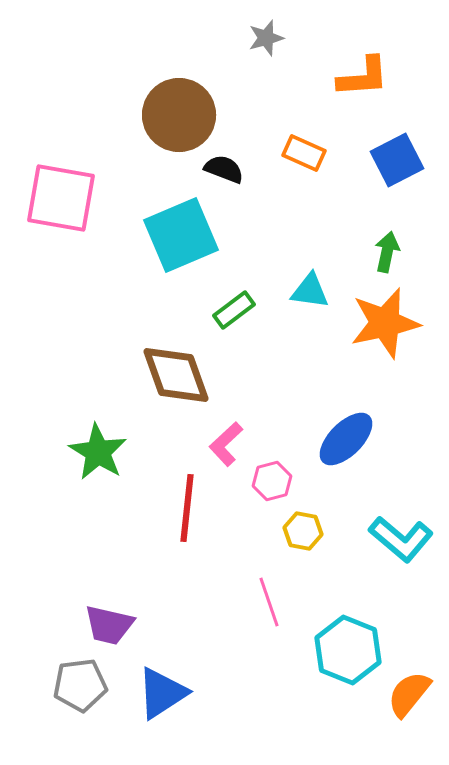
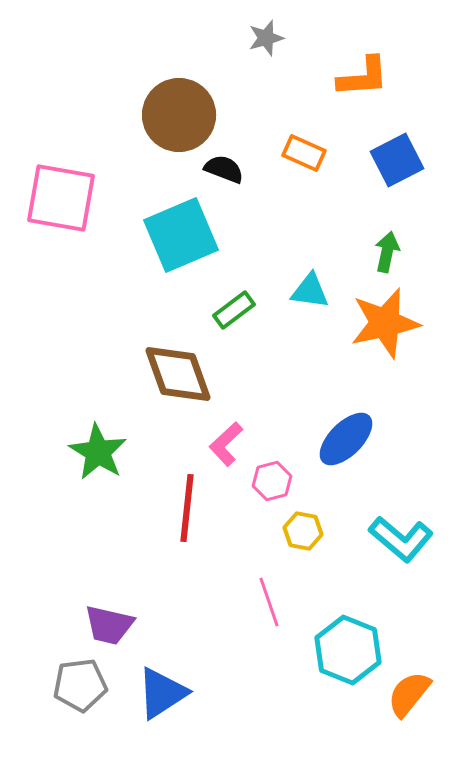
brown diamond: moved 2 px right, 1 px up
